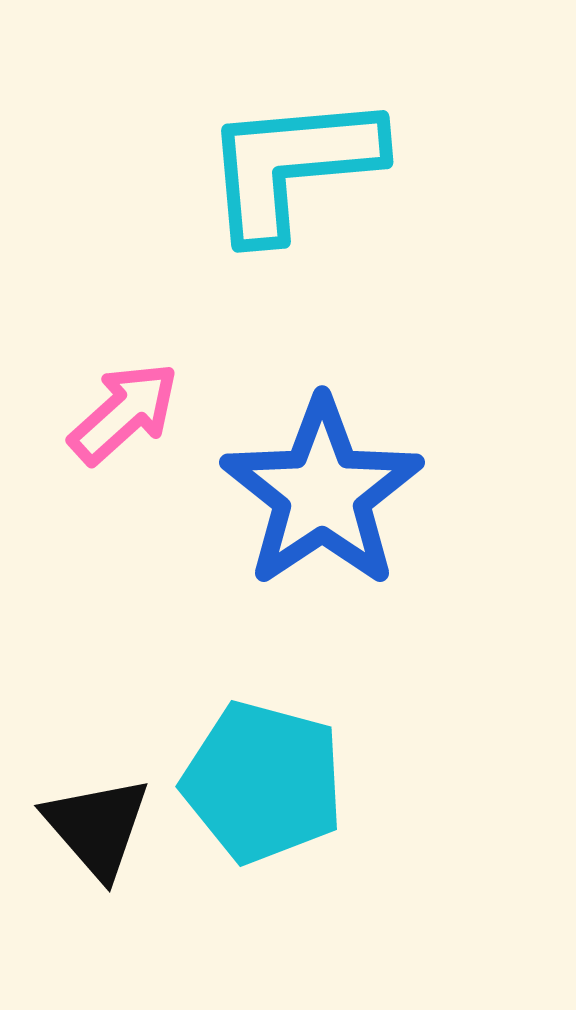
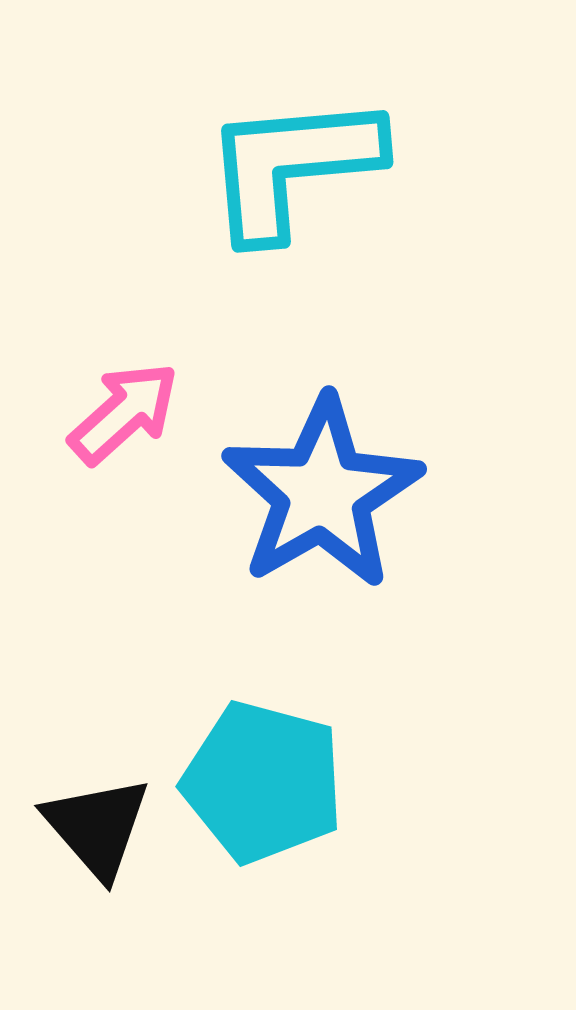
blue star: rotated 4 degrees clockwise
